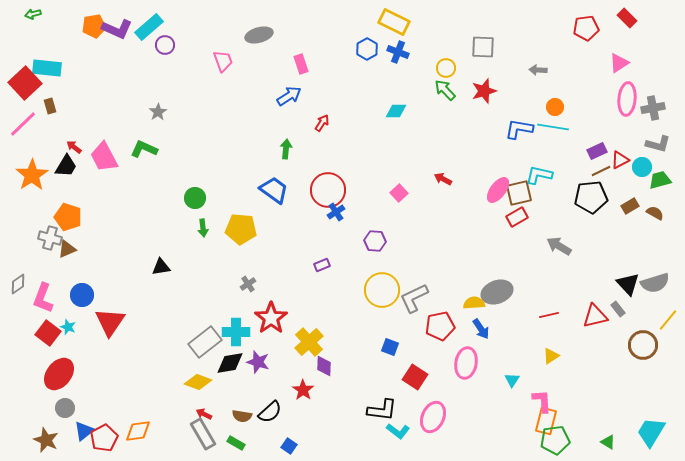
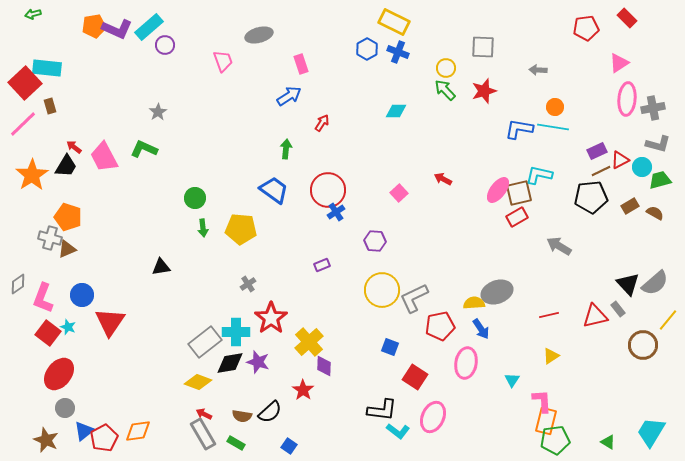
gray semicircle at (655, 283): rotated 24 degrees counterclockwise
